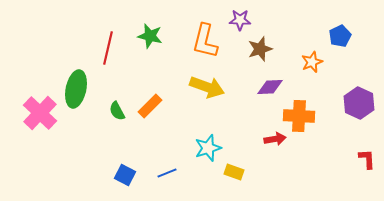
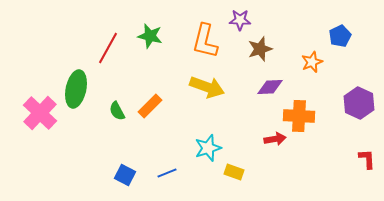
red line: rotated 16 degrees clockwise
